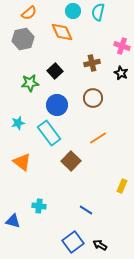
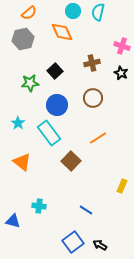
cyan star: rotated 24 degrees counterclockwise
